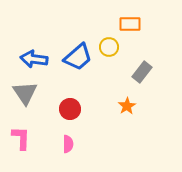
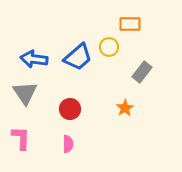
orange star: moved 2 px left, 2 px down
